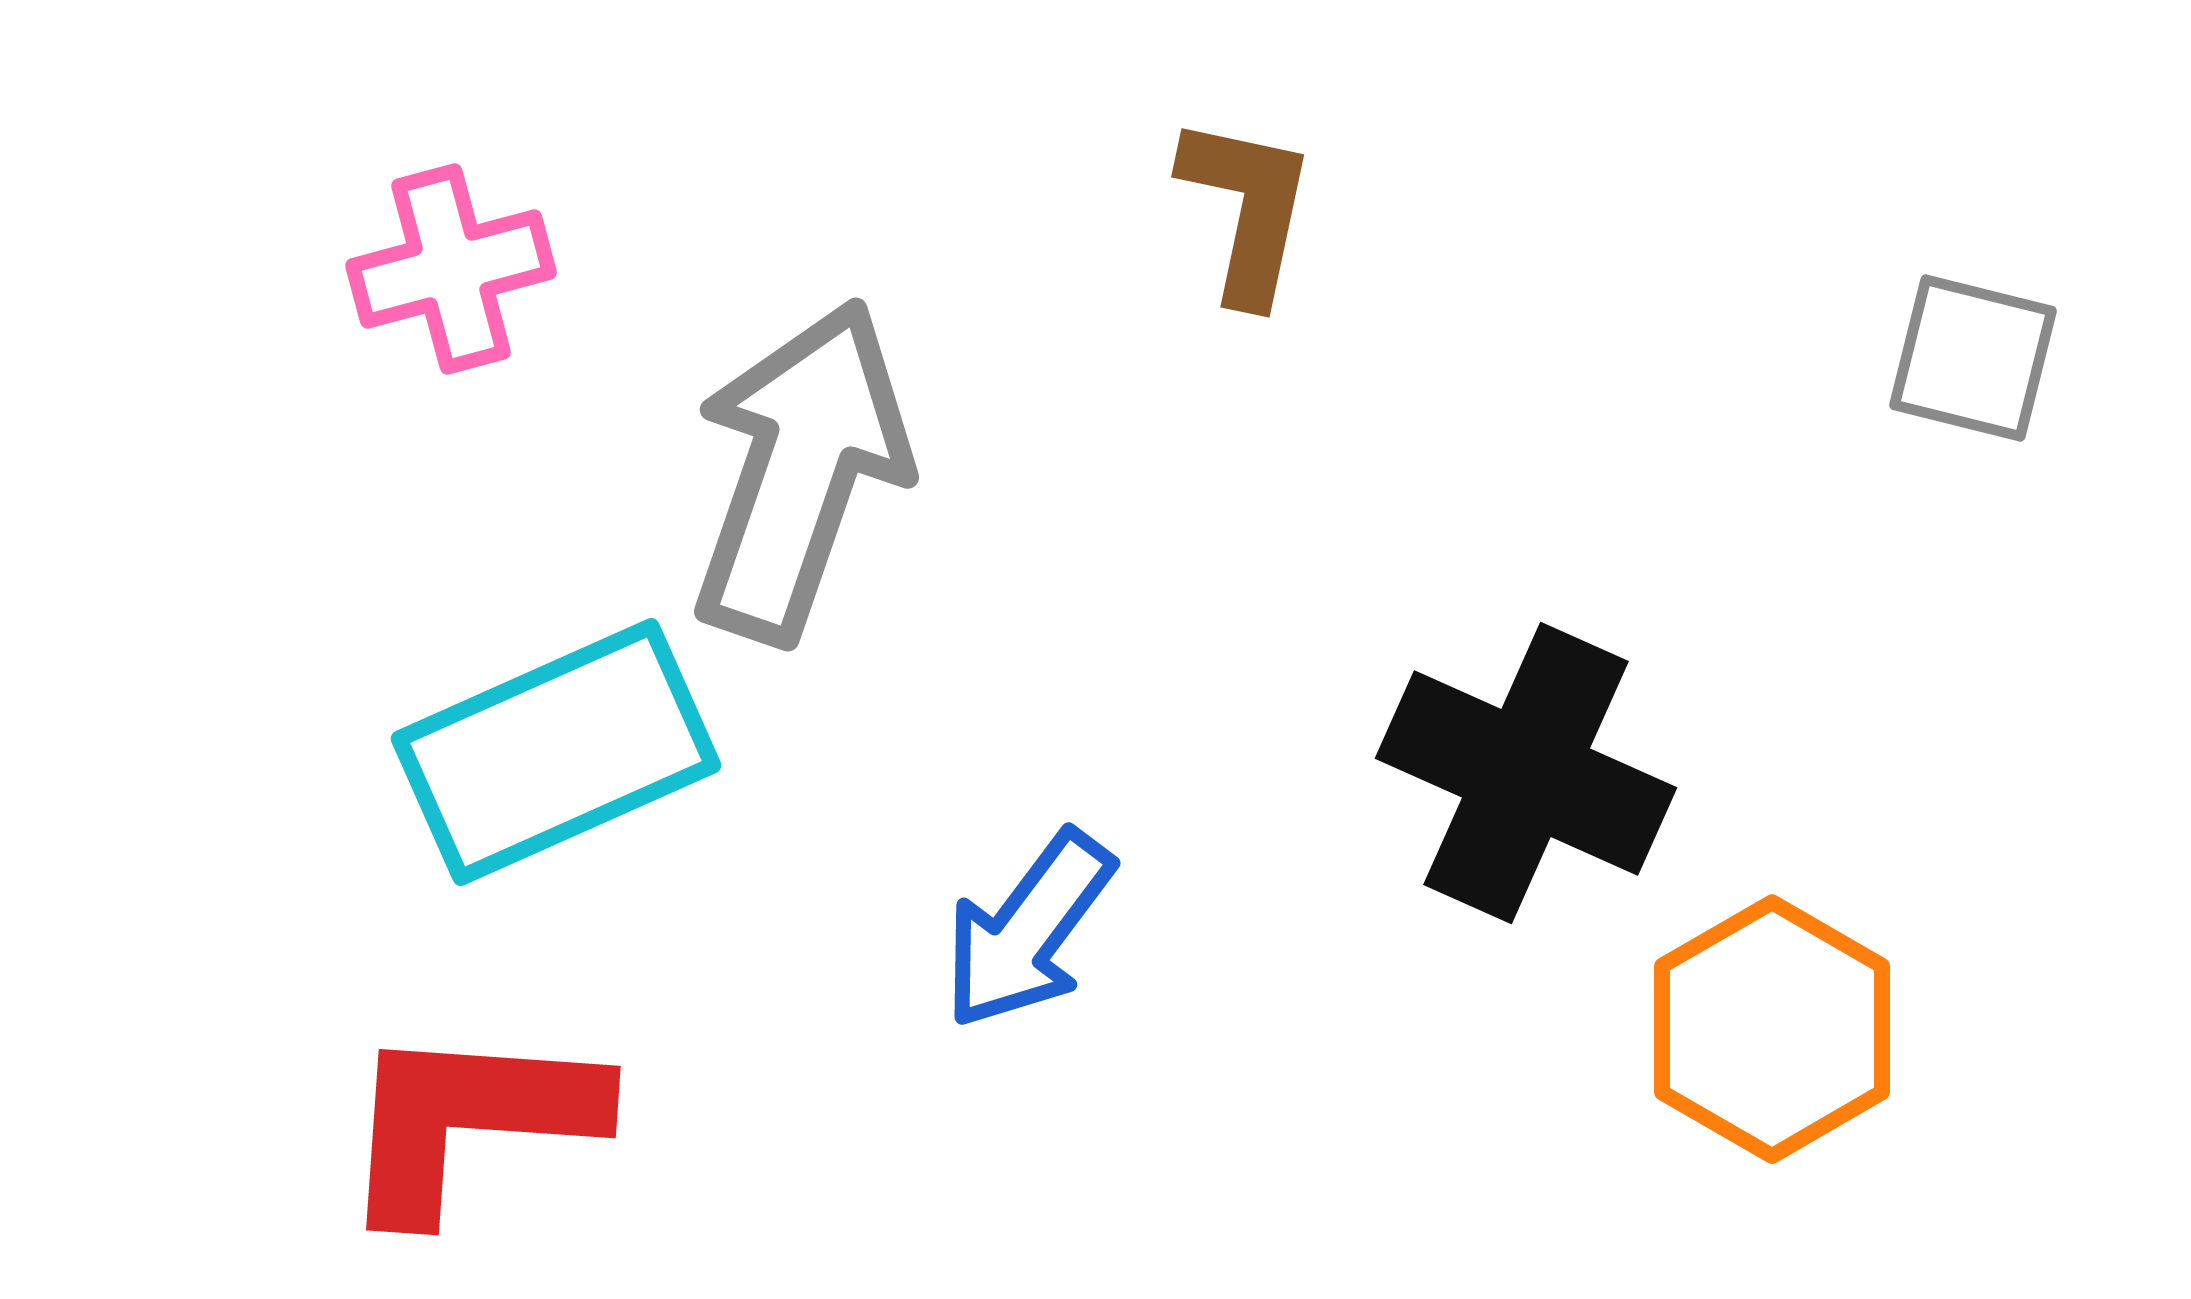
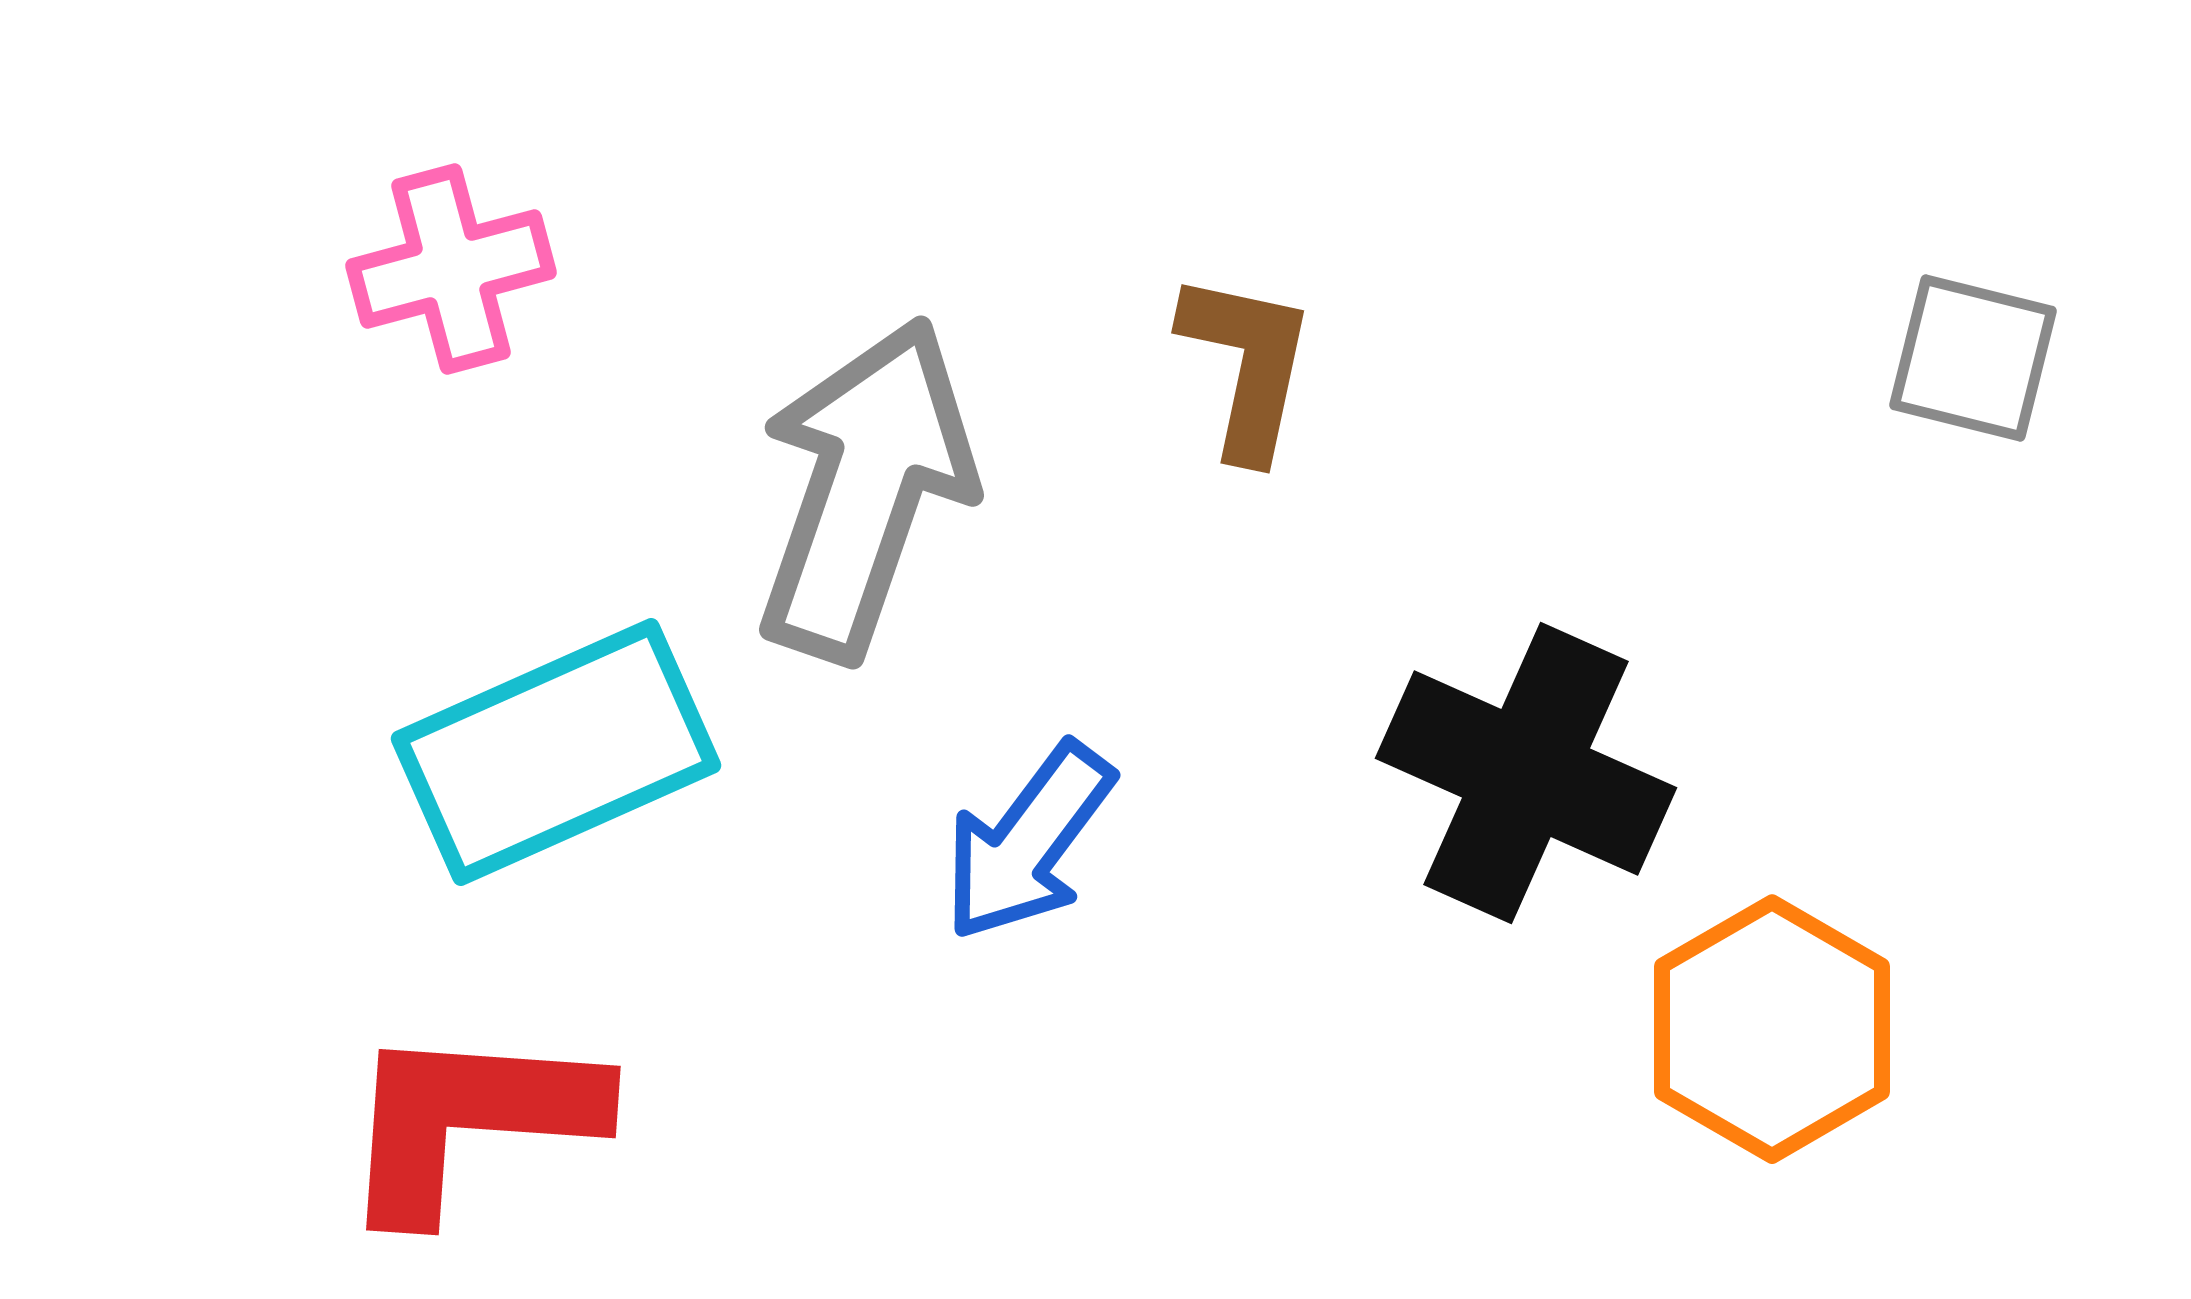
brown L-shape: moved 156 px down
gray arrow: moved 65 px right, 18 px down
blue arrow: moved 88 px up
